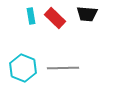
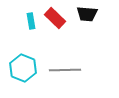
cyan rectangle: moved 5 px down
gray line: moved 2 px right, 2 px down
